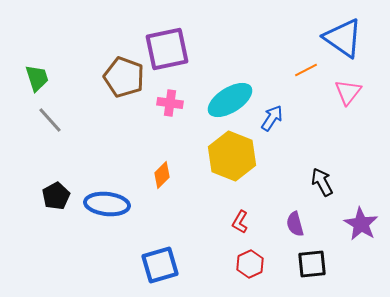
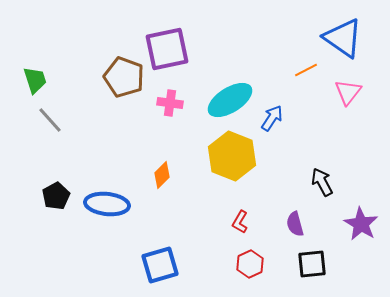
green trapezoid: moved 2 px left, 2 px down
